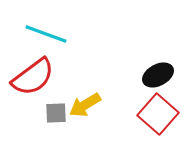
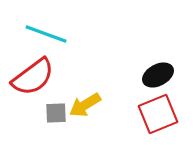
red square: rotated 27 degrees clockwise
